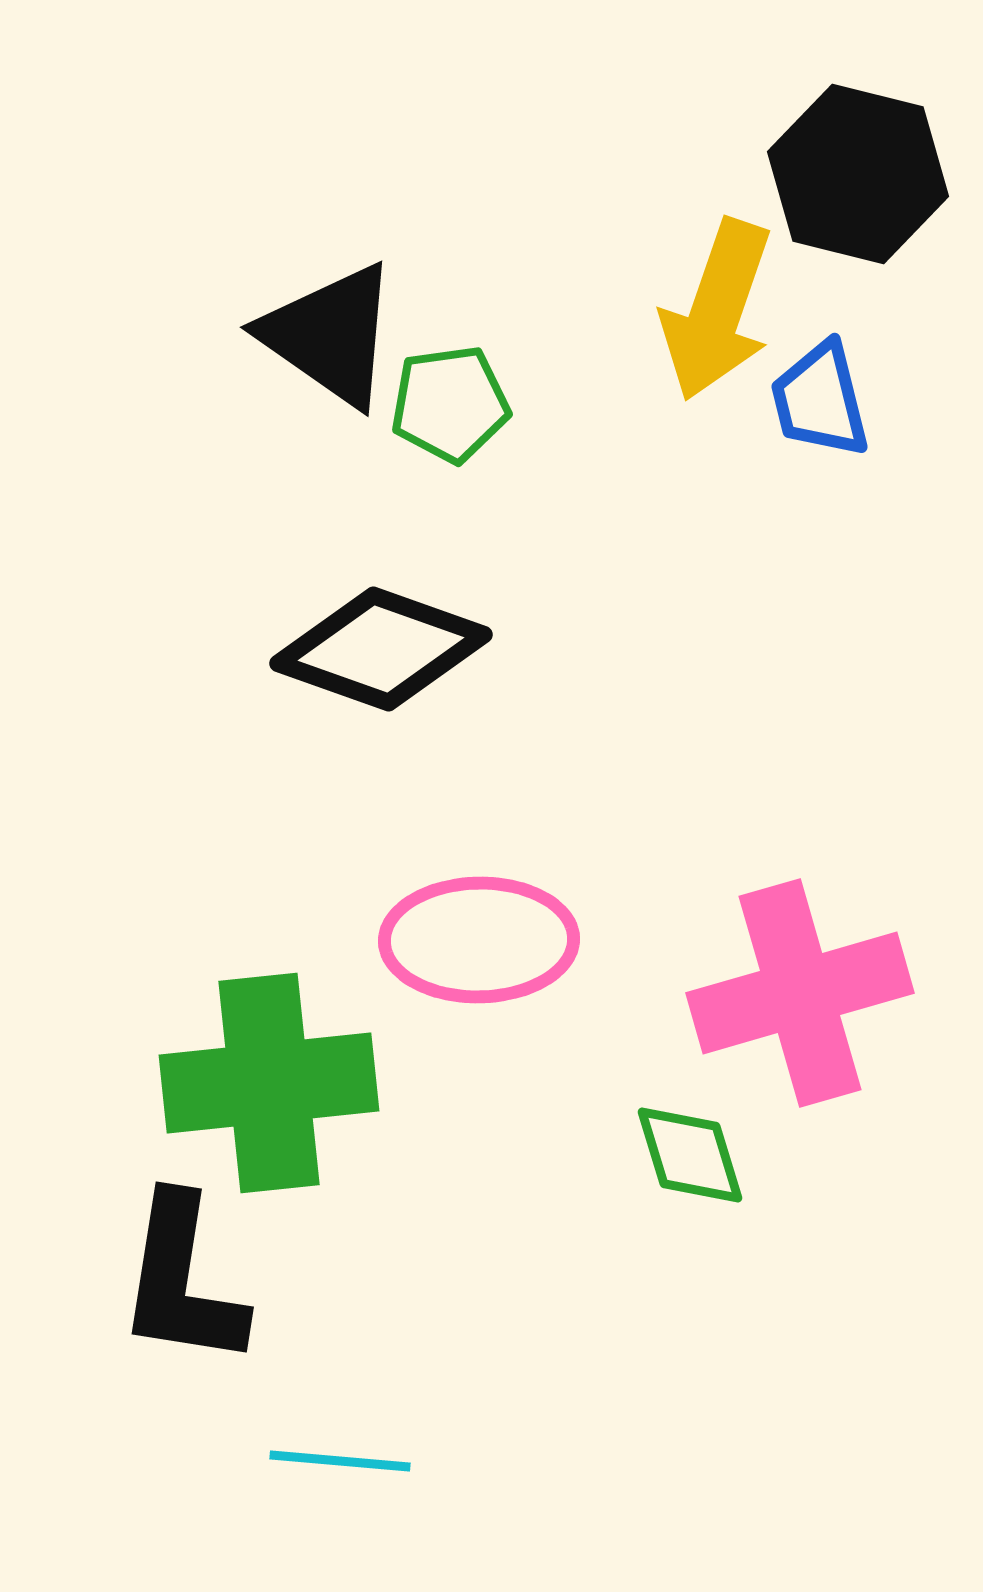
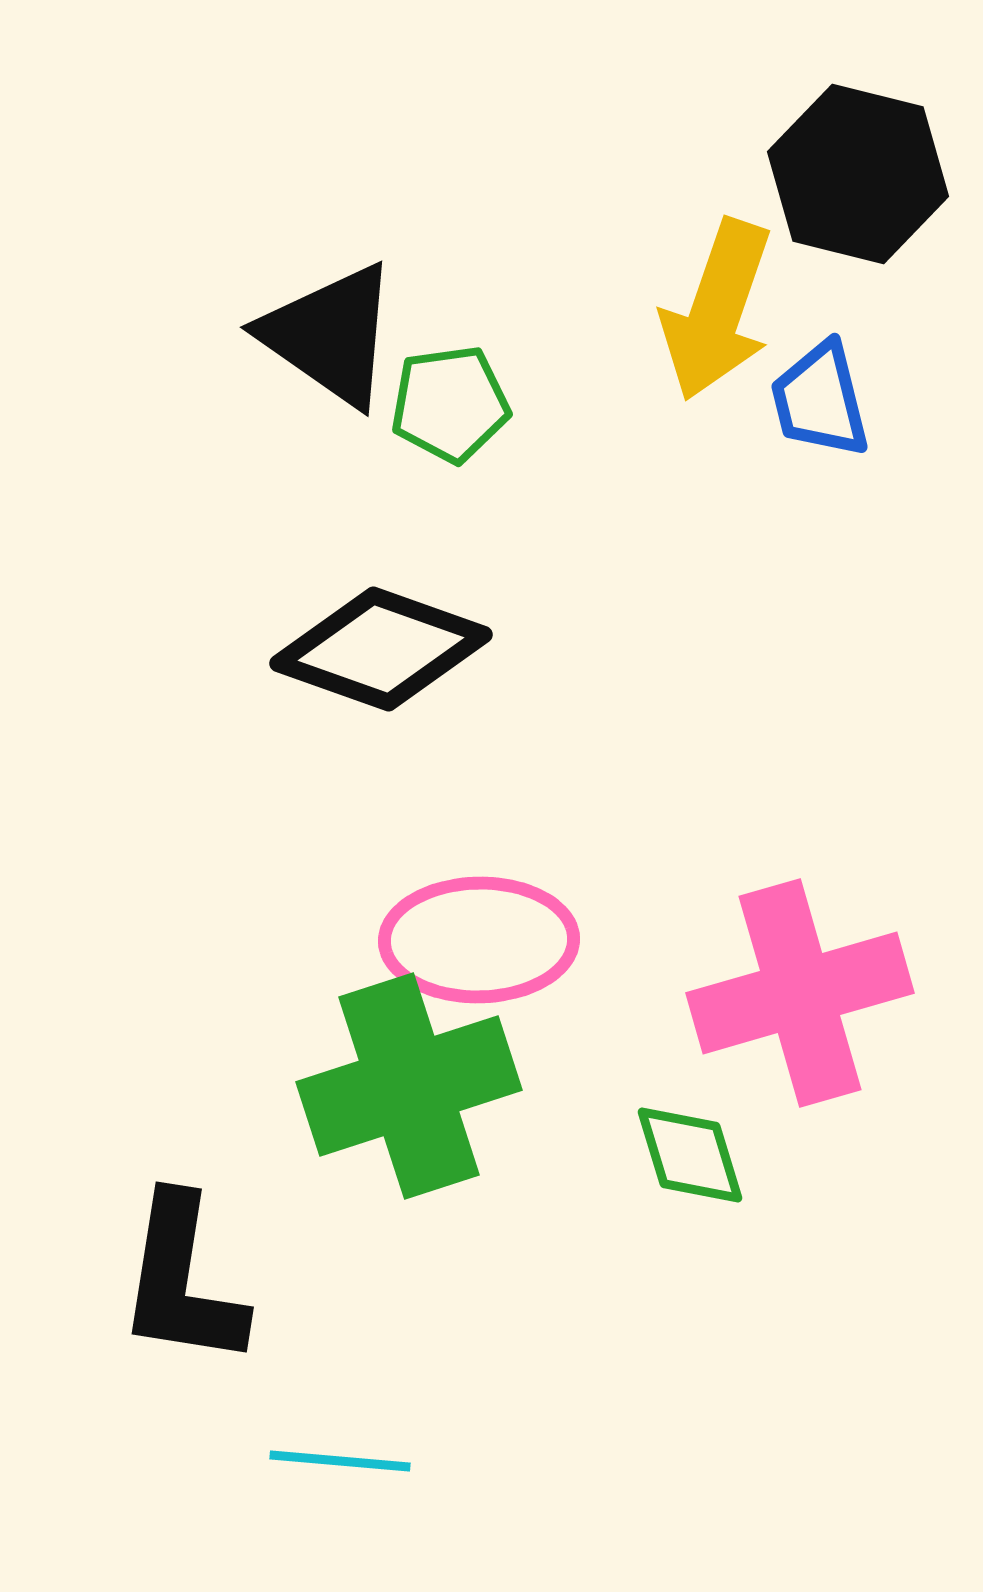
green cross: moved 140 px right, 3 px down; rotated 12 degrees counterclockwise
